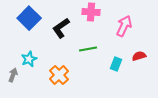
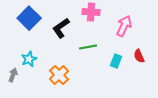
green line: moved 2 px up
red semicircle: rotated 96 degrees counterclockwise
cyan rectangle: moved 3 px up
